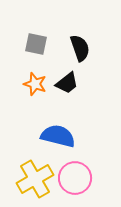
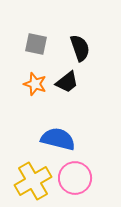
black trapezoid: moved 1 px up
blue semicircle: moved 3 px down
yellow cross: moved 2 px left, 2 px down
